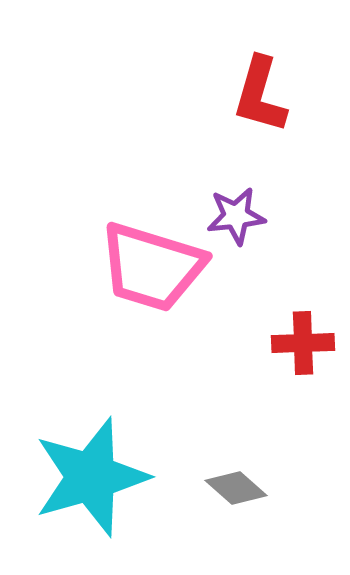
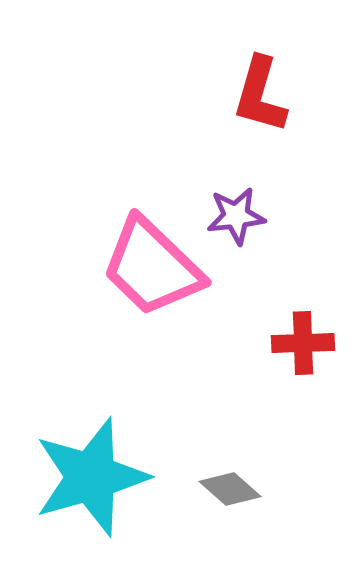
pink trapezoid: rotated 27 degrees clockwise
gray diamond: moved 6 px left, 1 px down
